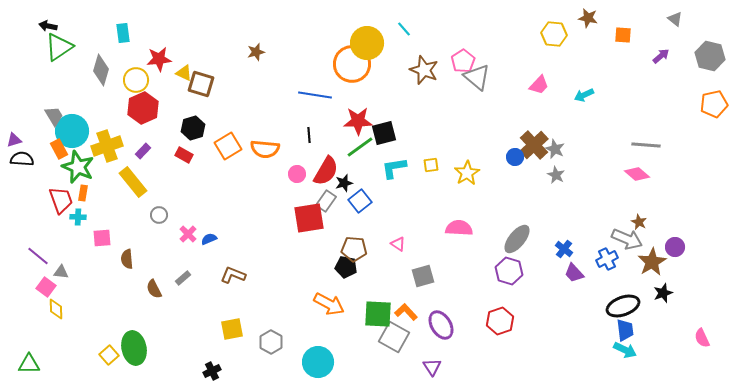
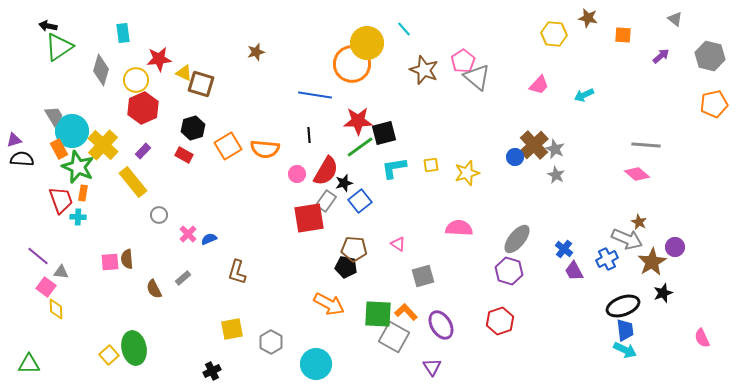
yellow cross at (107, 146): moved 4 px left, 1 px up; rotated 28 degrees counterclockwise
yellow star at (467, 173): rotated 15 degrees clockwise
pink square at (102, 238): moved 8 px right, 24 px down
purple trapezoid at (574, 273): moved 2 px up; rotated 15 degrees clockwise
brown L-shape at (233, 275): moved 4 px right, 3 px up; rotated 95 degrees counterclockwise
cyan circle at (318, 362): moved 2 px left, 2 px down
